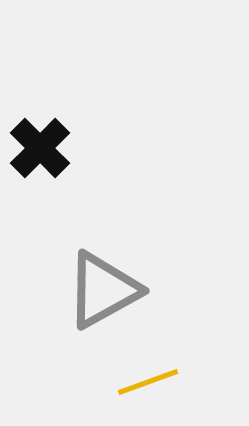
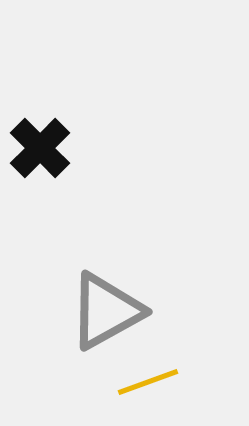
gray triangle: moved 3 px right, 21 px down
